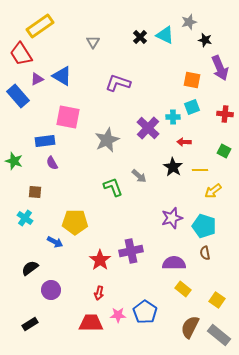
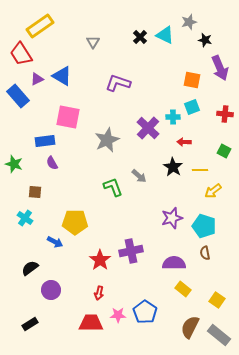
green star at (14, 161): moved 3 px down
